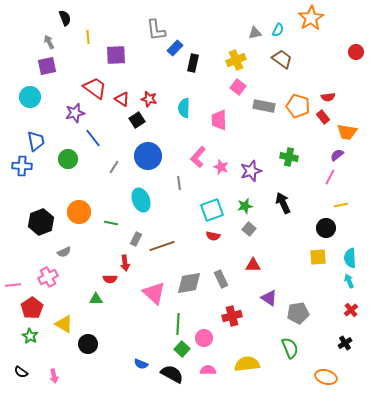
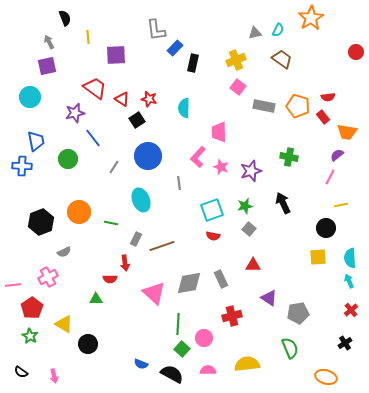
pink trapezoid at (219, 120): moved 12 px down
